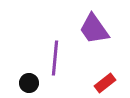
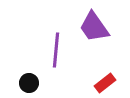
purple trapezoid: moved 2 px up
purple line: moved 1 px right, 8 px up
